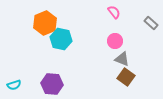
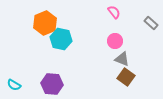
cyan semicircle: rotated 48 degrees clockwise
